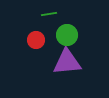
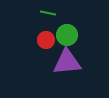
green line: moved 1 px left, 1 px up; rotated 21 degrees clockwise
red circle: moved 10 px right
